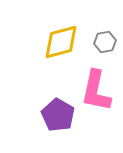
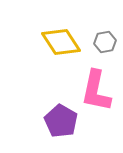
yellow diamond: rotated 72 degrees clockwise
purple pentagon: moved 3 px right, 6 px down
